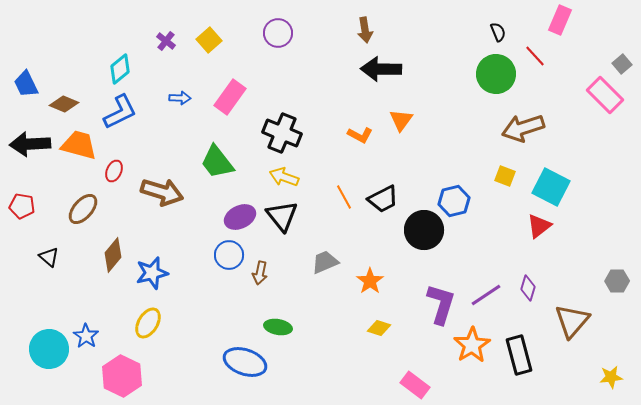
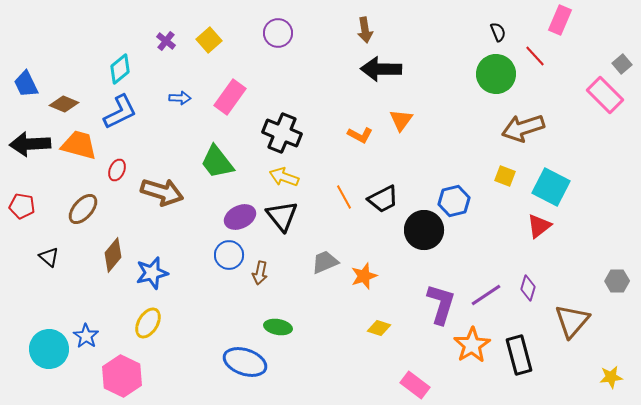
red ellipse at (114, 171): moved 3 px right, 1 px up
orange star at (370, 281): moved 6 px left, 5 px up; rotated 16 degrees clockwise
